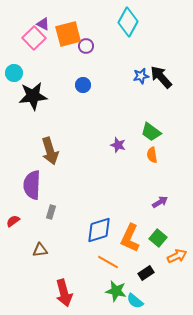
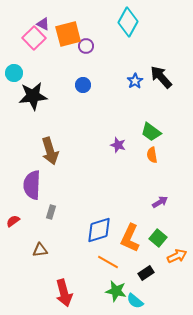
blue star: moved 6 px left, 5 px down; rotated 21 degrees counterclockwise
